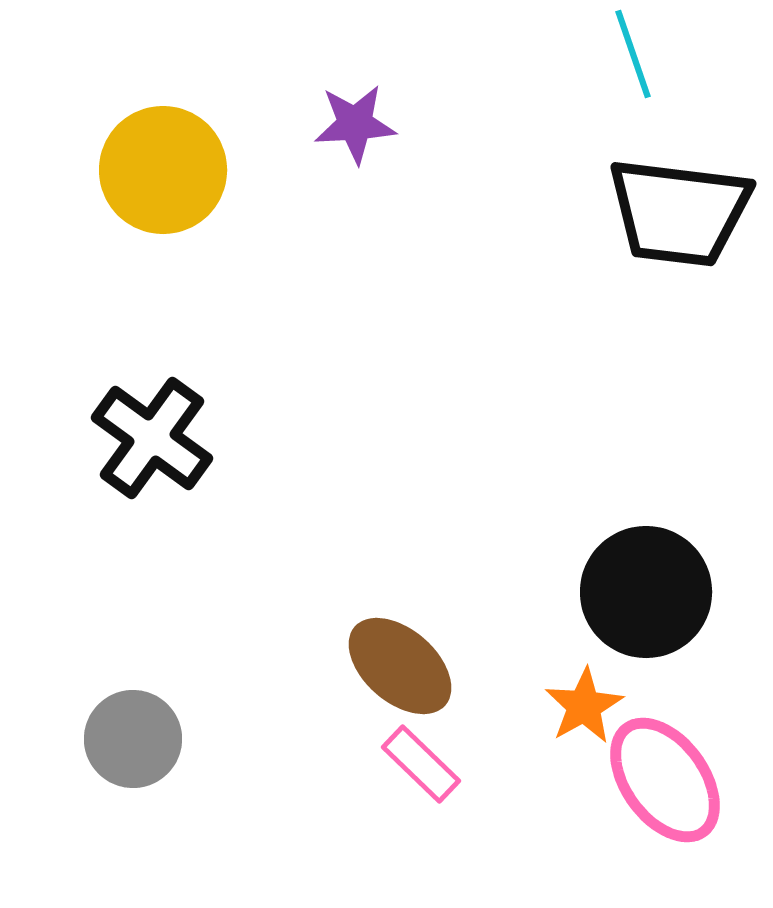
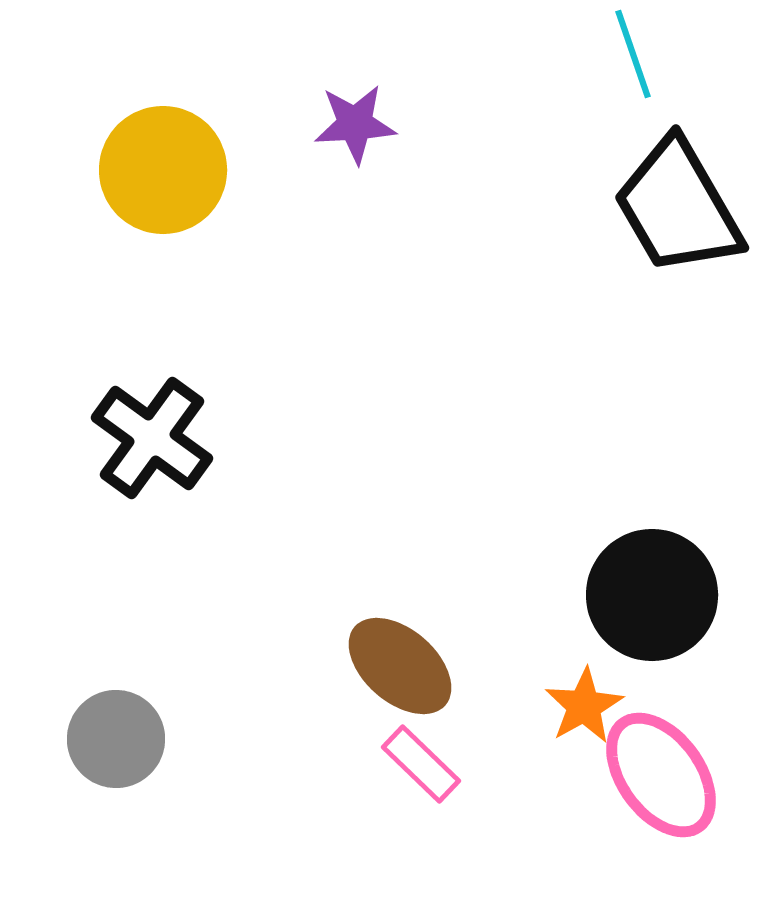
black trapezoid: moved 1 px left, 5 px up; rotated 53 degrees clockwise
black circle: moved 6 px right, 3 px down
gray circle: moved 17 px left
pink ellipse: moved 4 px left, 5 px up
